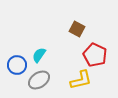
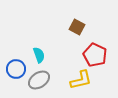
brown square: moved 2 px up
cyan semicircle: rotated 126 degrees clockwise
blue circle: moved 1 px left, 4 px down
